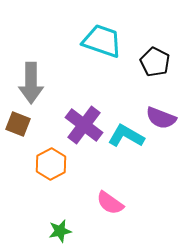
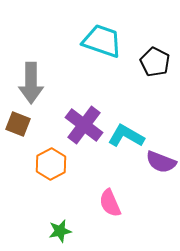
purple semicircle: moved 44 px down
pink semicircle: rotated 32 degrees clockwise
